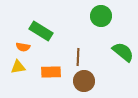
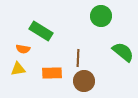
orange semicircle: moved 2 px down
brown line: moved 1 px down
yellow triangle: moved 2 px down
orange rectangle: moved 1 px right, 1 px down
